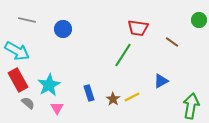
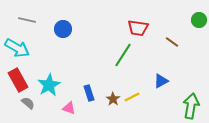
cyan arrow: moved 3 px up
pink triangle: moved 12 px right; rotated 40 degrees counterclockwise
